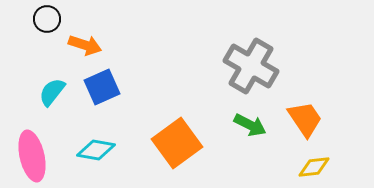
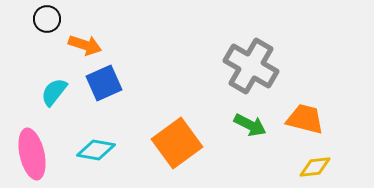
blue square: moved 2 px right, 4 px up
cyan semicircle: moved 2 px right
orange trapezoid: rotated 42 degrees counterclockwise
pink ellipse: moved 2 px up
yellow diamond: moved 1 px right
